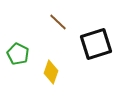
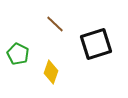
brown line: moved 3 px left, 2 px down
